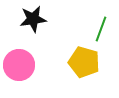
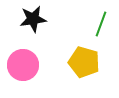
green line: moved 5 px up
pink circle: moved 4 px right
